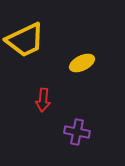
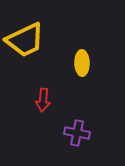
yellow ellipse: rotated 65 degrees counterclockwise
purple cross: moved 1 px down
